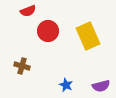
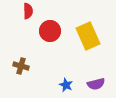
red semicircle: rotated 70 degrees counterclockwise
red circle: moved 2 px right
brown cross: moved 1 px left
purple semicircle: moved 5 px left, 2 px up
